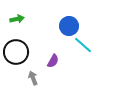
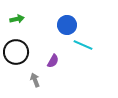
blue circle: moved 2 px left, 1 px up
cyan line: rotated 18 degrees counterclockwise
gray arrow: moved 2 px right, 2 px down
